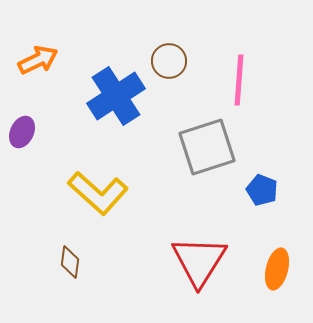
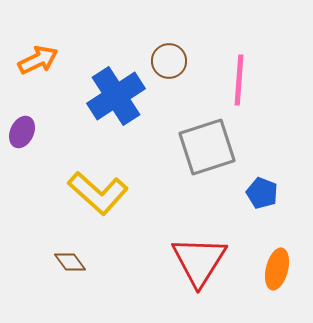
blue pentagon: moved 3 px down
brown diamond: rotated 44 degrees counterclockwise
